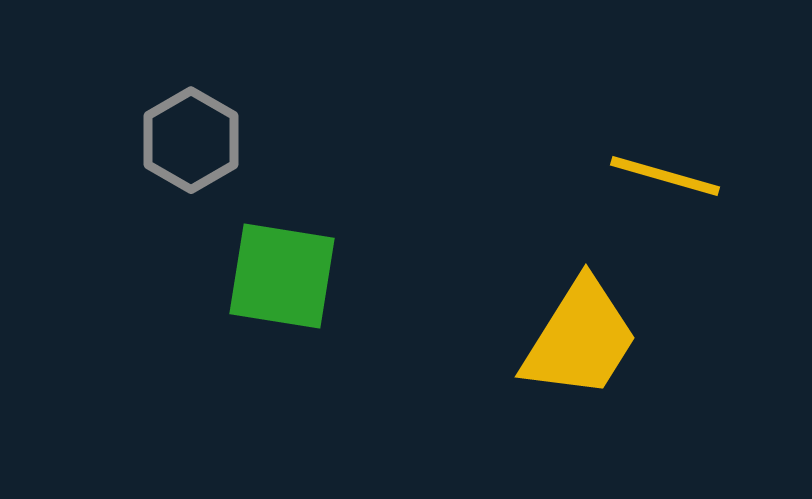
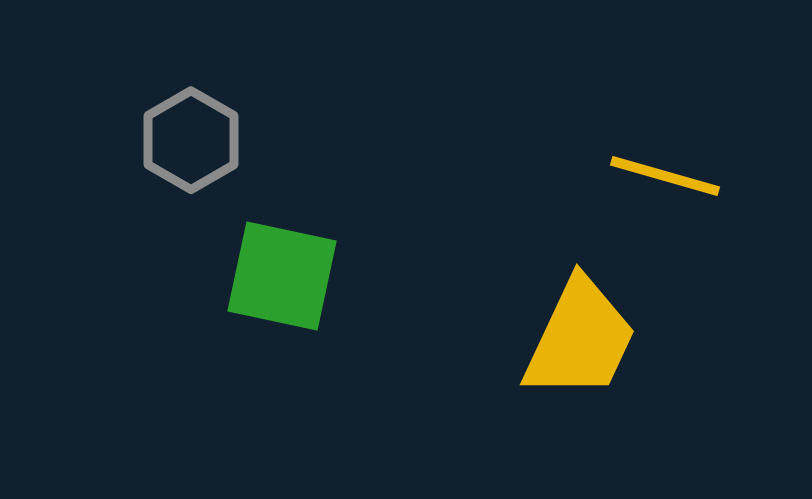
green square: rotated 3 degrees clockwise
yellow trapezoid: rotated 7 degrees counterclockwise
